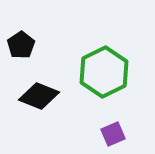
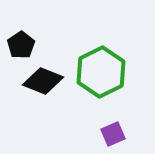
green hexagon: moved 3 px left
black diamond: moved 4 px right, 15 px up
